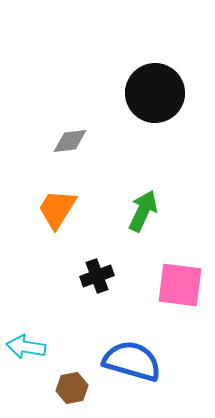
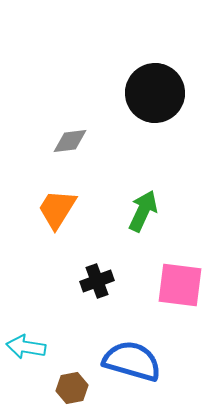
black cross: moved 5 px down
